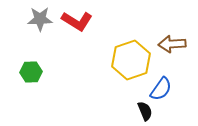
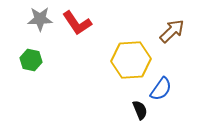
red L-shape: moved 2 px down; rotated 24 degrees clockwise
brown arrow: moved 13 px up; rotated 140 degrees clockwise
yellow hexagon: rotated 15 degrees clockwise
green hexagon: moved 12 px up; rotated 15 degrees clockwise
black semicircle: moved 5 px left, 1 px up
